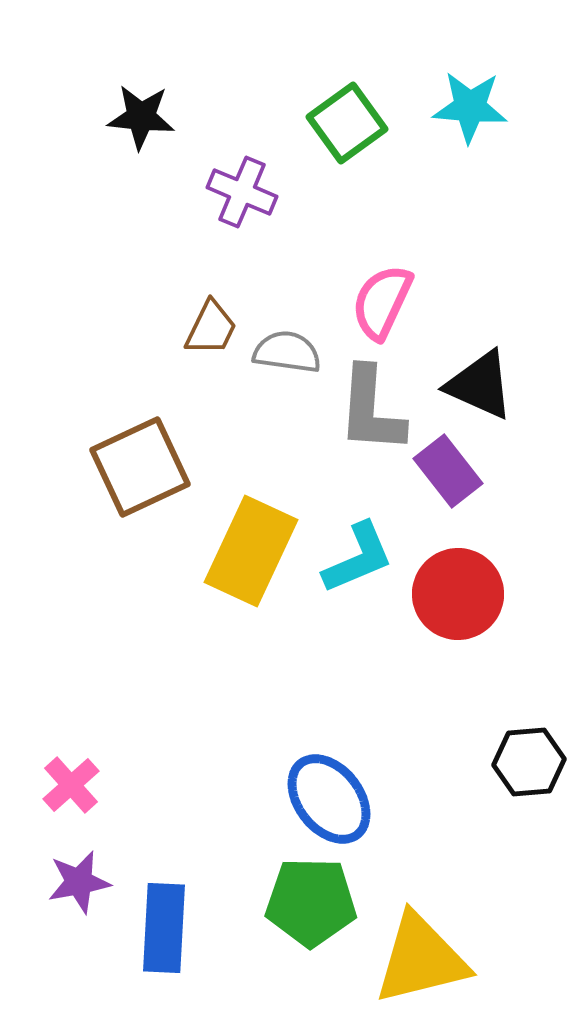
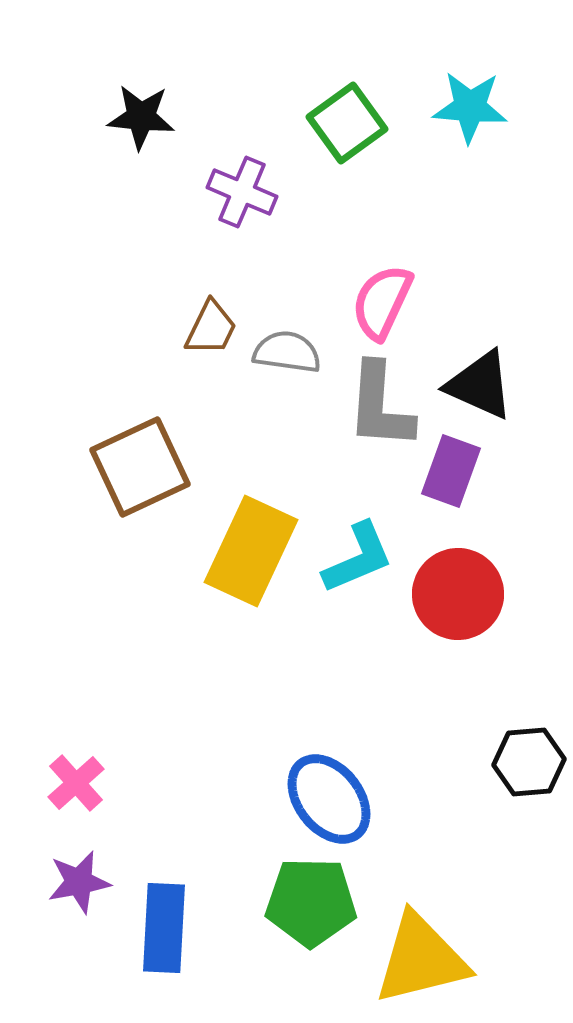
gray L-shape: moved 9 px right, 4 px up
purple rectangle: moved 3 px right; rotated 58 degrees clockwise
pink cross: moved 5 px right, 2 px up
